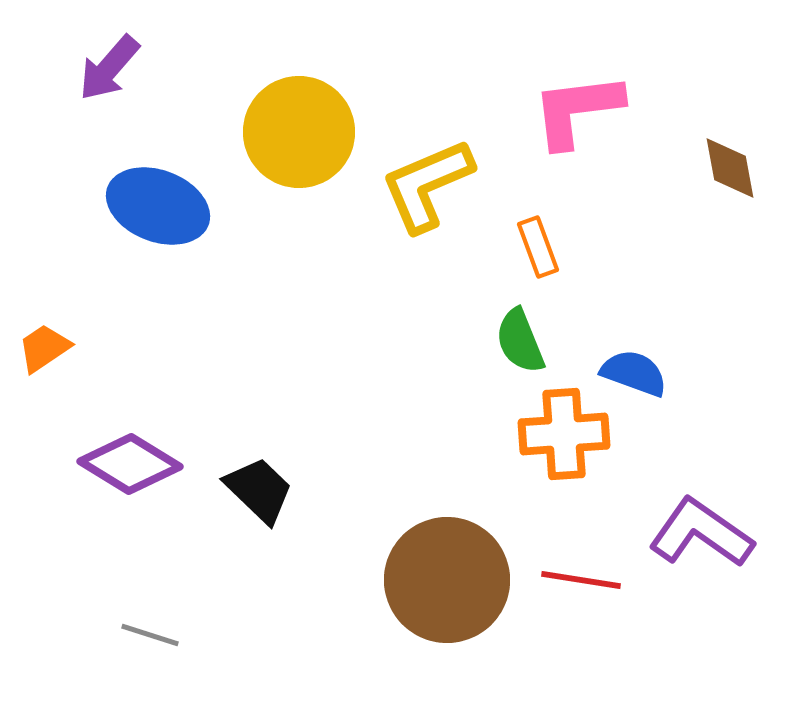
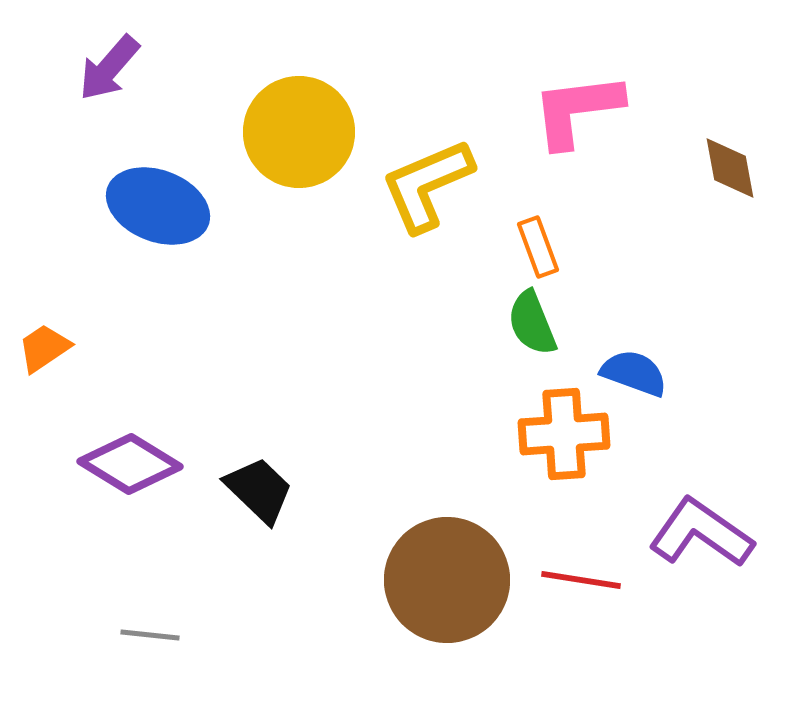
green semicircle: moved 12 px right, 18 px up
gray line: rotated 12 degrees counterclockwise
